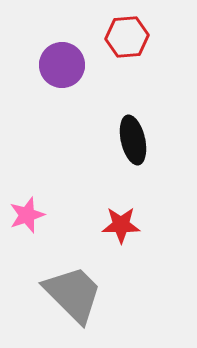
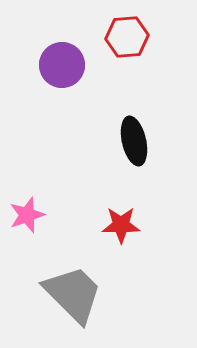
black ellipse: moved 1 px right, 1 px down
